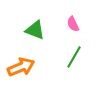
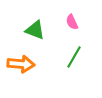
pink semicircle: moved 1 px left, 2 px up
orange arrow: moved 3 px up; rotated 28 degrees clockwise
